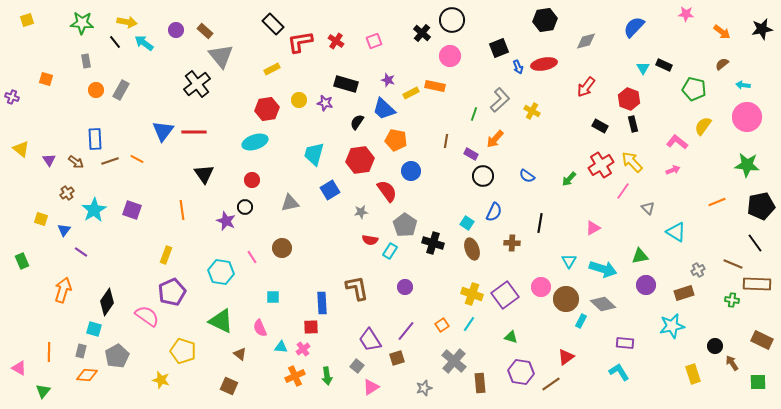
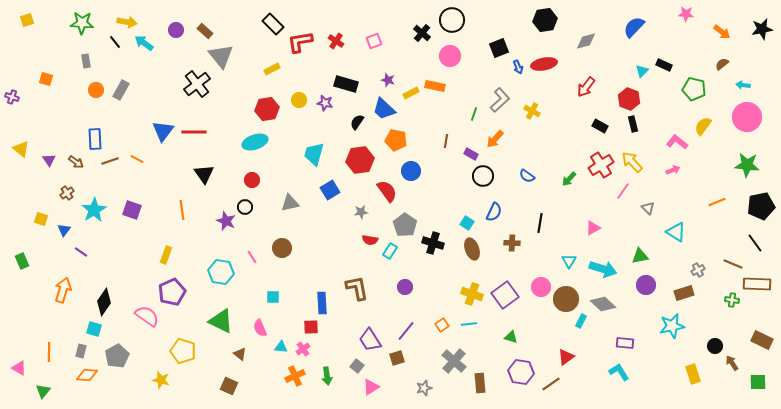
cyan triangle at (643, 68): moved 1 px left, 3 px down; rotated 16 degrees clockwise
black diamond at (107, 302): moved 3 px left
cyan line at (469, 324): rotated 49 degrees clockwise
